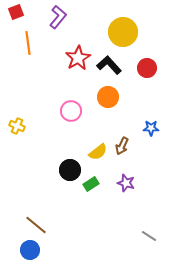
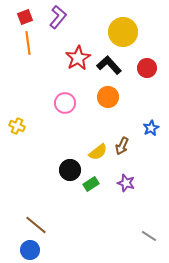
red square: moved 9 px right, 5 px down
pink circle: moved 6 px left, 8 px up
blue star: rotated 28 degrees counterclockwise
